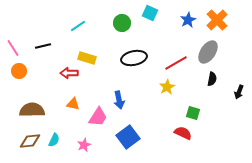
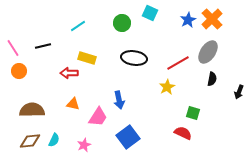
orange cross: moved 5 px left, 1 px up
black ellipse: rotated 20 degrees clockwise
red line: moved 2 px right
